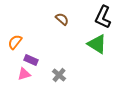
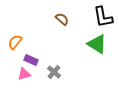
black L-shape: rotated 35 degrees counterclockwise
gray cross: moved 5 px left, 3 px up
